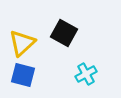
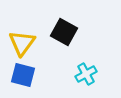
black square: moved 1 px up
yellow triangle: rotated 12 degrees counterclockwise
